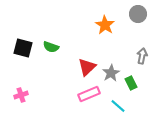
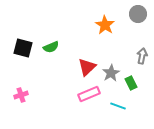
green semicircle: rotated 42 degrees counterclockwise
cyan line: rotated 21 degrees counterclockwise
